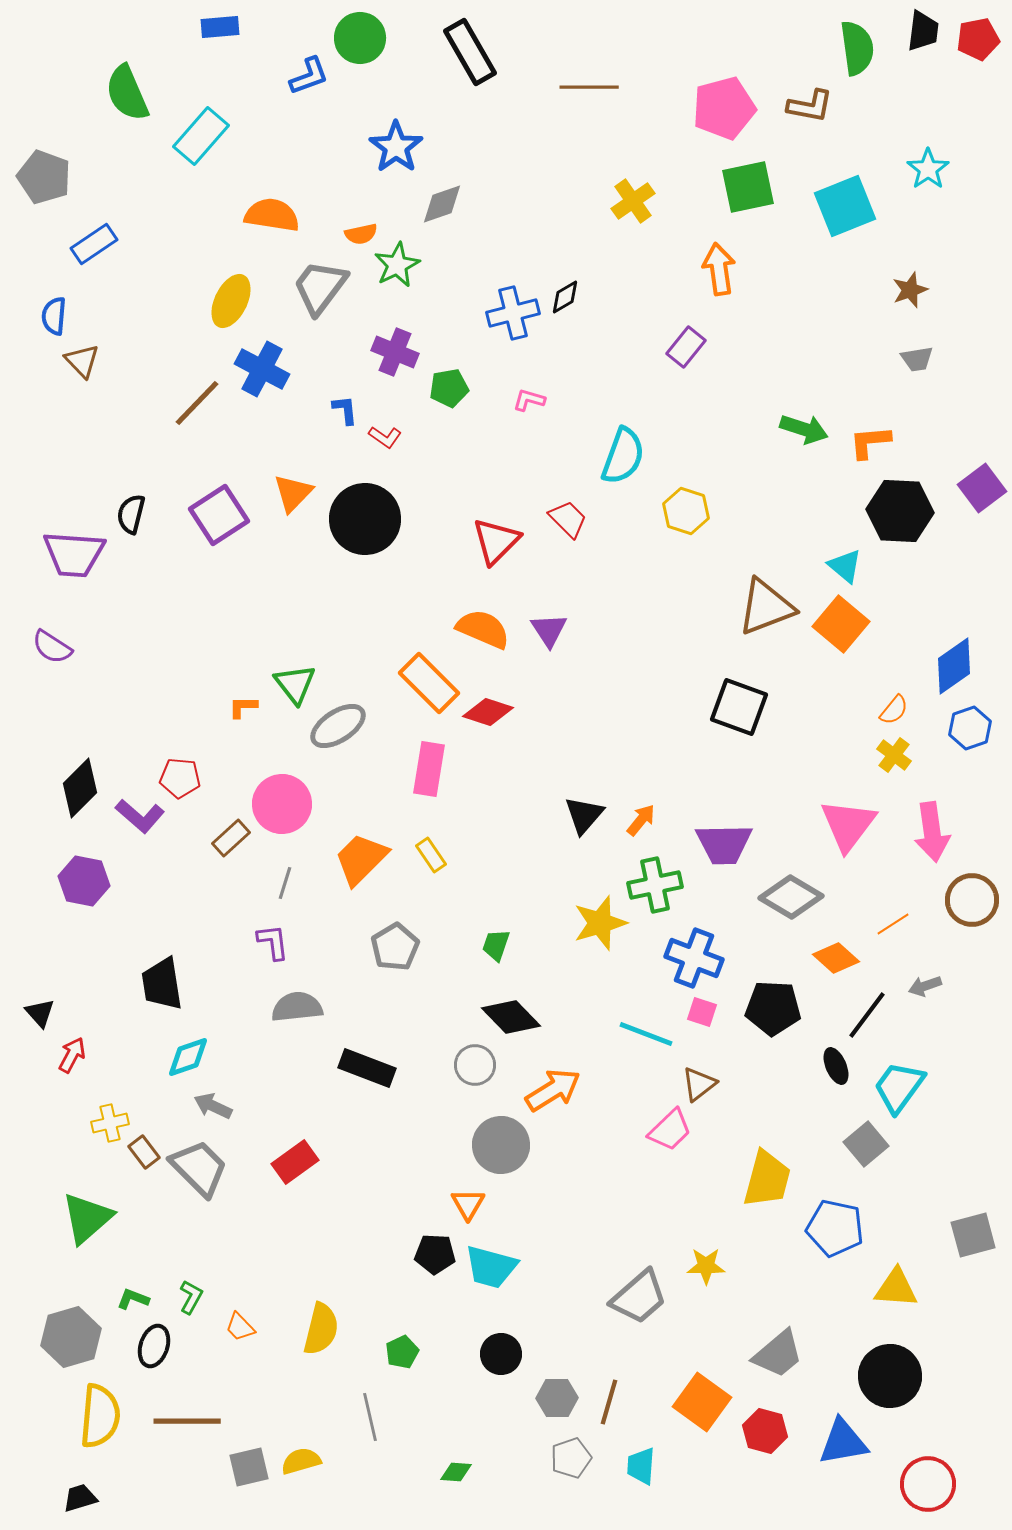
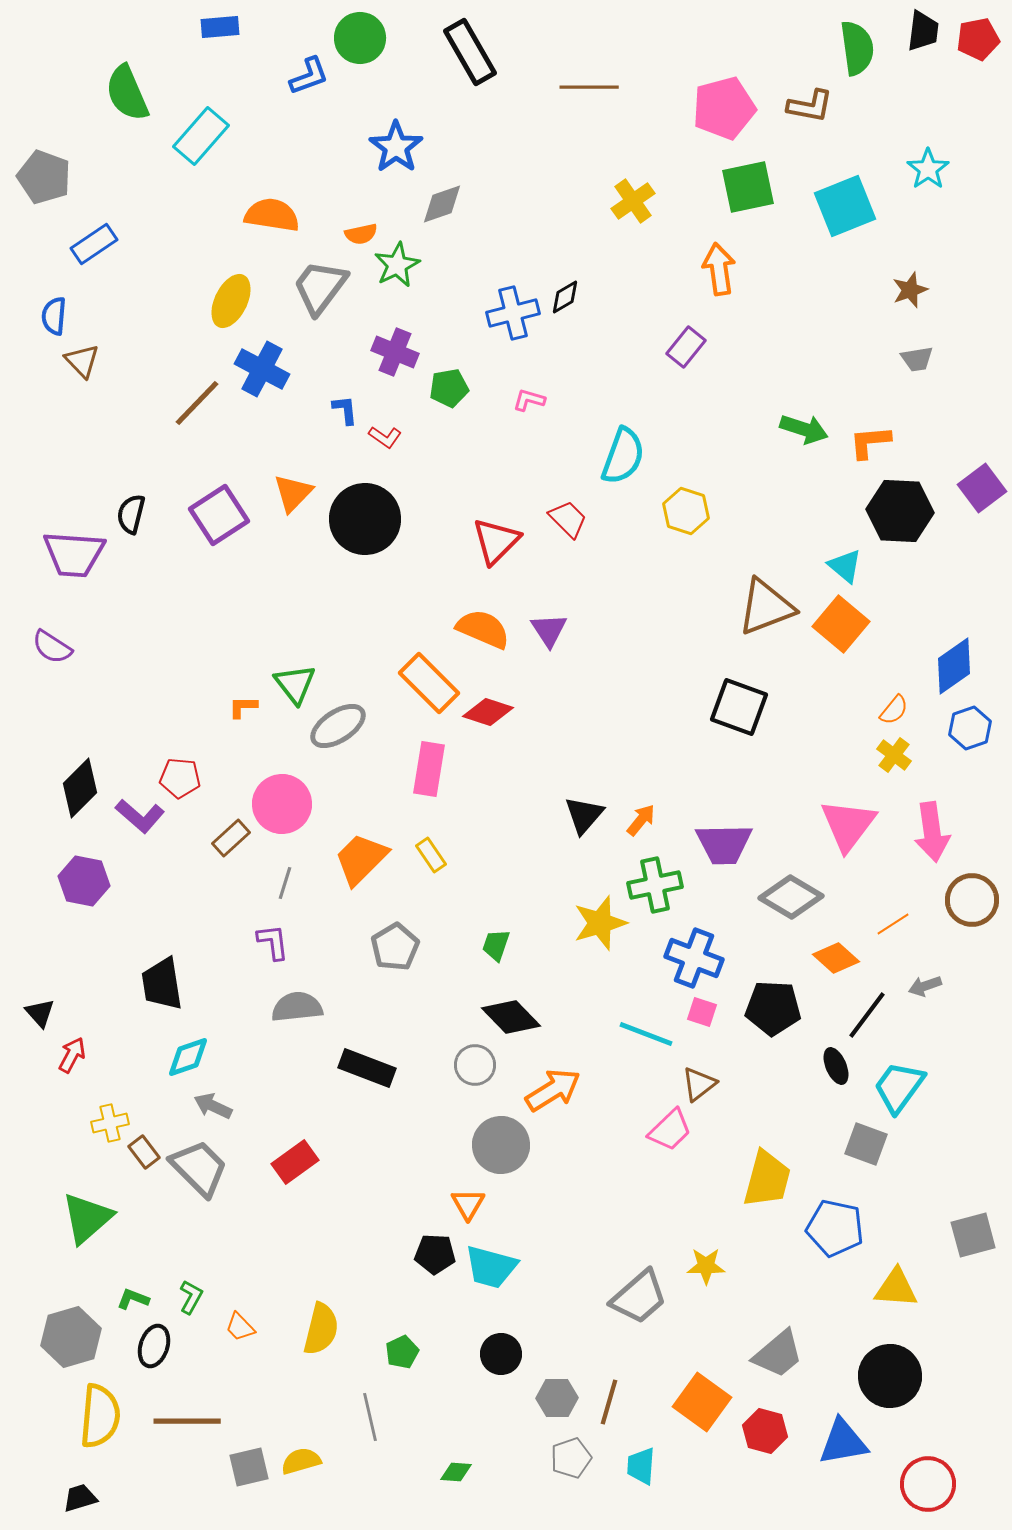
gray square at (866, 1144): rotated 30 degrees counterclockwise
